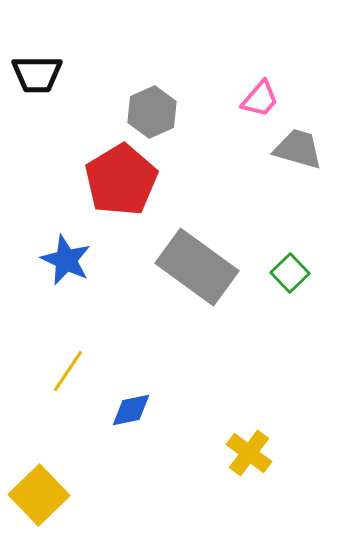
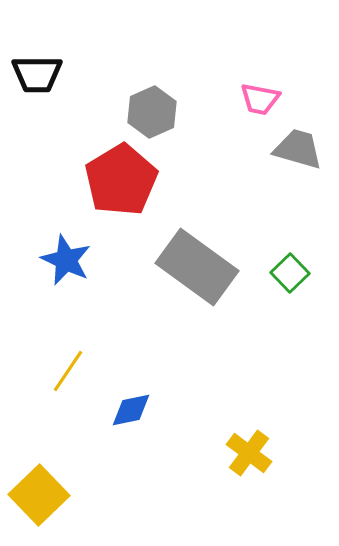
pink trapezoid: rotated 60 degrees clockwise
